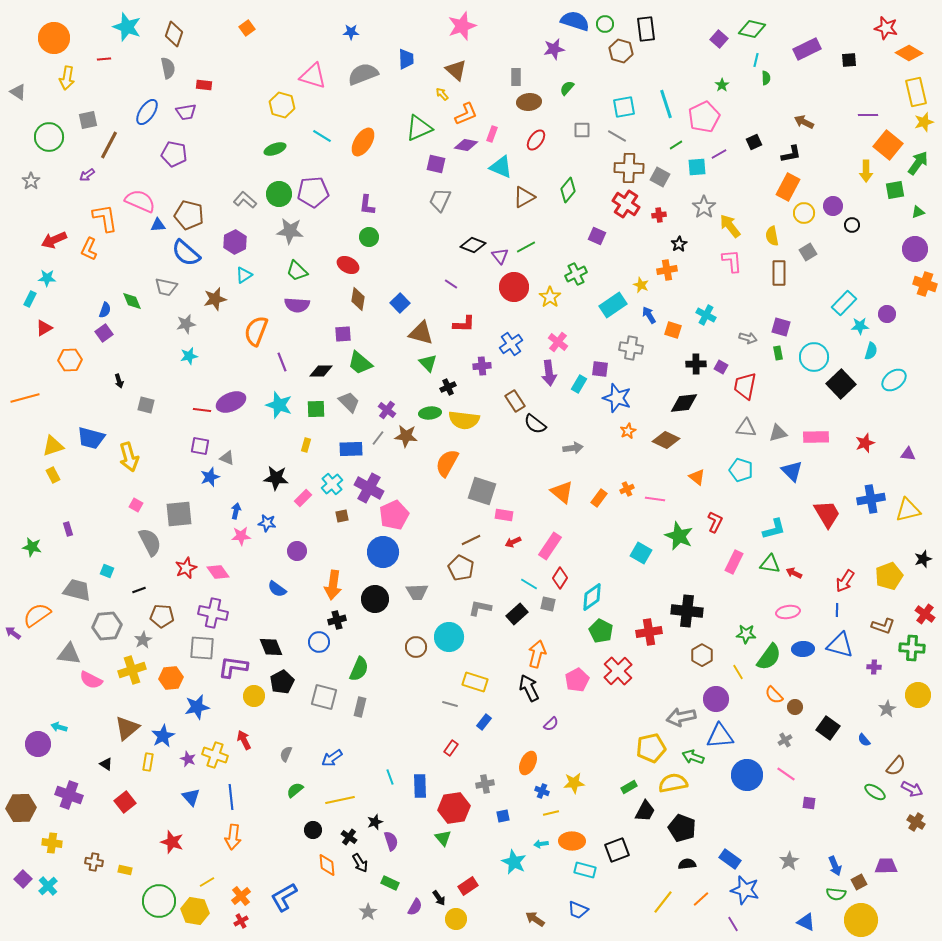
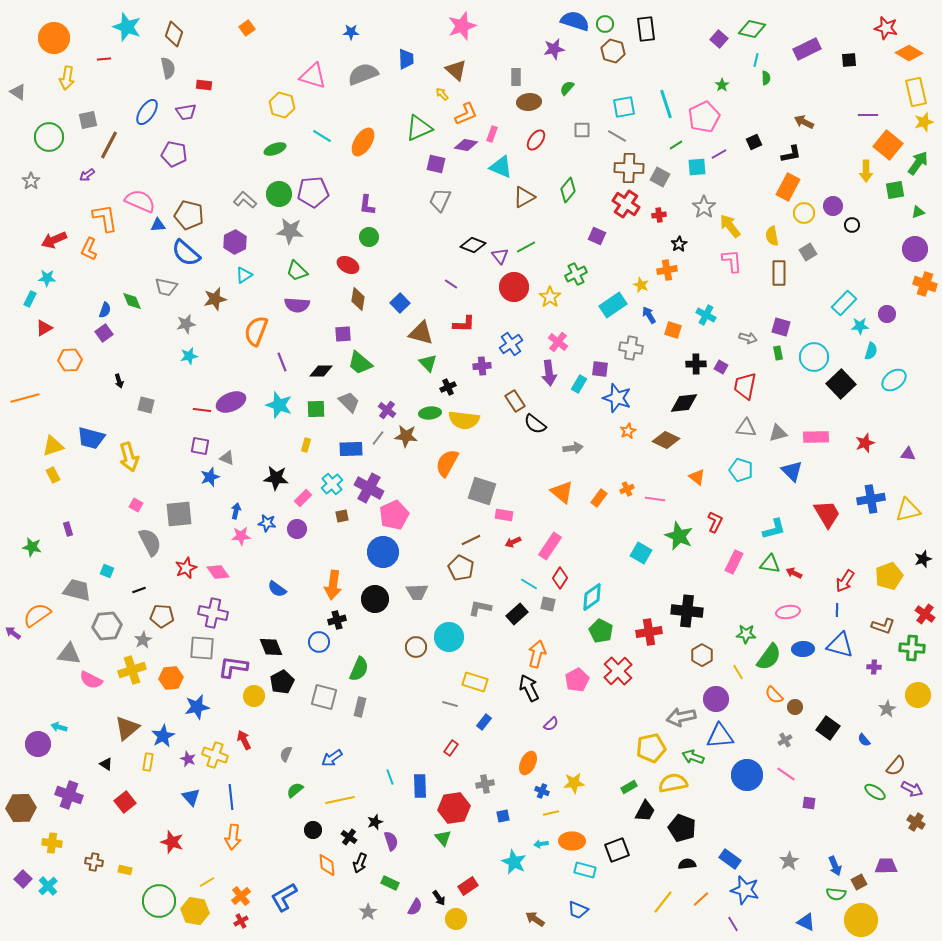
brown hexagon at (621, 51): moved 8 px left
purple circle at (297, 551): moved 22 px up
black arrow at (360, 863): rotated 54 degrees clockwise
